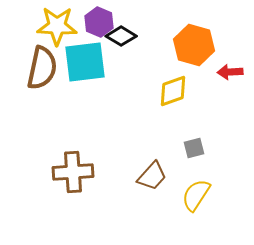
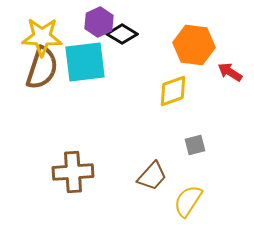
purple hexagon: rotated 12 degrees clockwise
yellow star: moved 15 px left, 11 px down
black diamond: moved 1 px right, 2 px up
orange hexagon: rotated 9 degrees counterclockwise
brown semicircle: rotated 6 degrees clockwise
red arrow: rotated 35 degrees clockwise
gray square: moved 1 px right, 3 px up
yellow semicircle: moved 8 px left, 6 px down
